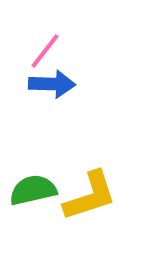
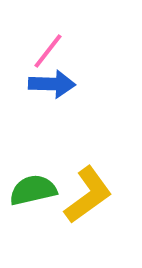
pink line: moved 3 px right
yellow L-shape: moved 2 px left, 1 px up; rotated 18 degrees counterclockwise
